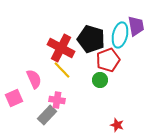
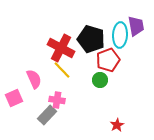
cyan ellipse: rotated 10 degrees counterclockwise
red star: rotated 24 degrees clockwise
